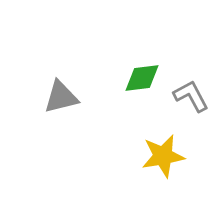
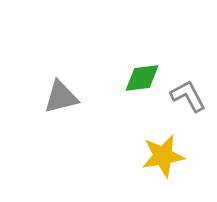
gray L-shape: moved 3 px left
